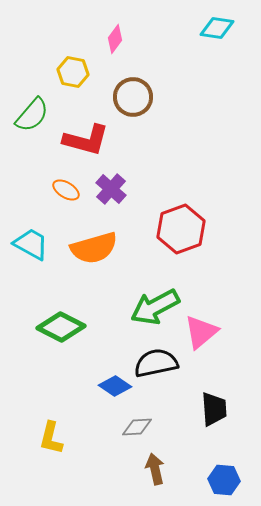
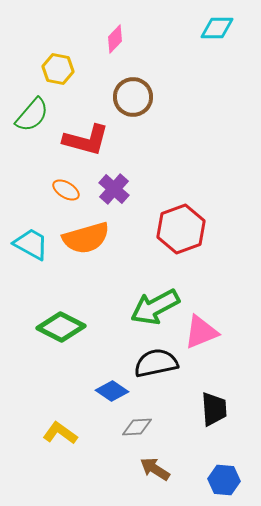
cyan diamond: rotated 8 degrees counterclockwise
pink diamond: rotated 8 degrees clockwise
yellow hexagon: moved 15 px left, 3 px up
purple cross: moved 3 px right
orange semicircle: moved 8 px left, 10 px up
pink triangle: rotated 18 degrees clockwise
blue diamond: moved 3 px left, 5 px down
yellow L-shape: moved 9 px right, 5 px up; rotated 112 degrees clockwise
brown arrow: rotated 44 degrees counterclockwise
